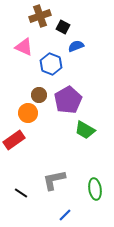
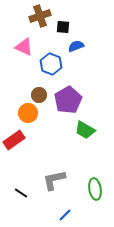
black square: rotated 24 degrees counterclockwise
